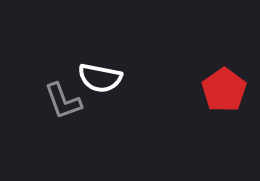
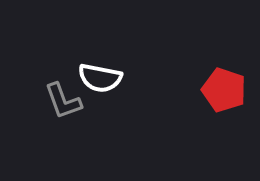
red pentagon: rotated 18 degrees counterclockwise
